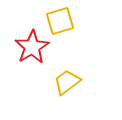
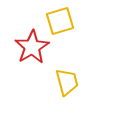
yellow trapezoid: rotated 112 degrees clockwise
